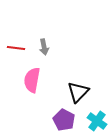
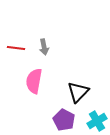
pink semicircle: moved 2 px right, 1 px down
cyan cross: rotated 24 degrees clockwise
